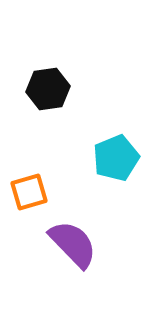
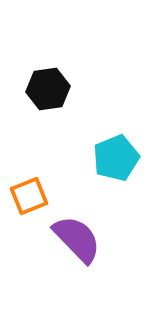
orange square: moved 4 px down; rotated 6 degrees counterclockwise
purple semicircle: moved 4 px right, 5 px up
